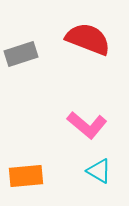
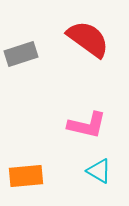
red semicircle: rotated 15 degrees clockwise
pink L-shape: rotated 27 degrees counterclockwise
